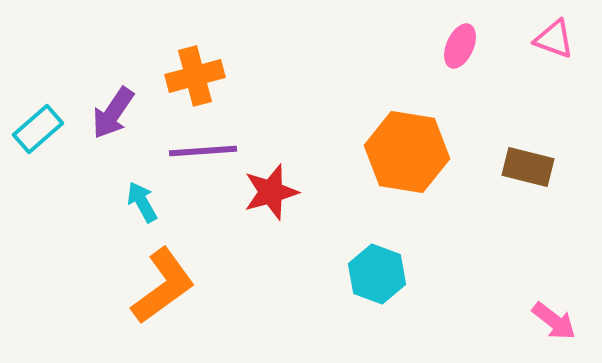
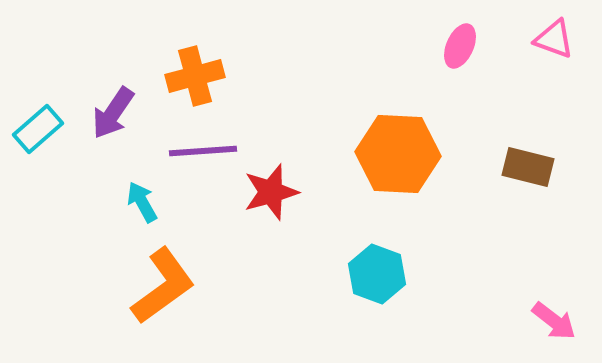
orange hexagon: moved 9 px left, 2 px down; rotated 6 degrees counterclockwise
